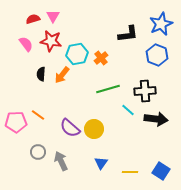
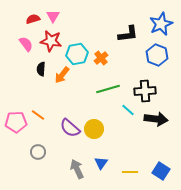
black semicircle: moved 5 px up
gray arrow: moved 16 px right, 8 px down
